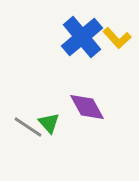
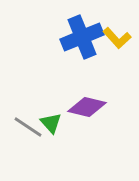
blue cross: rotated 18 degrees clockwise
purple diamond: rotated 48 degrees counterclockwise
green triangle: moved 2 px right
